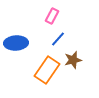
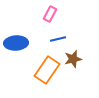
pink rectangle: moved 2 px left, 2 px up
blue line: rotated 35 degrees clockwise
brown star: moved 1 px up
